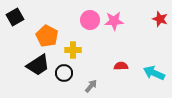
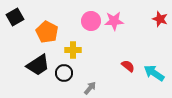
pink circle: moved 1 px right, 1 px down
orange pentagon: moved 4 px up
red semicircle: moved 7 px right; rotated 40 degrees clockwise
cyan arrow: rotated 10 degrees clockwise
gray arrow: moved 1 px left, 2 px down
